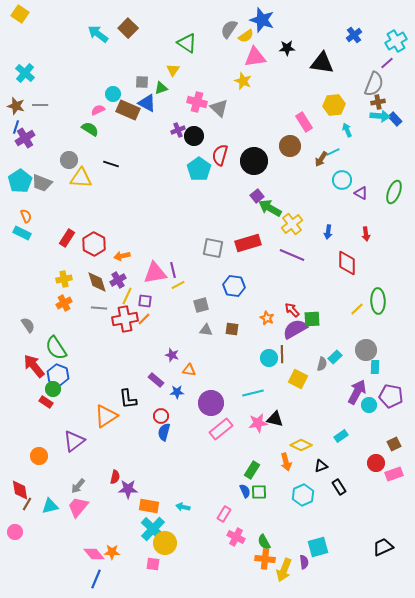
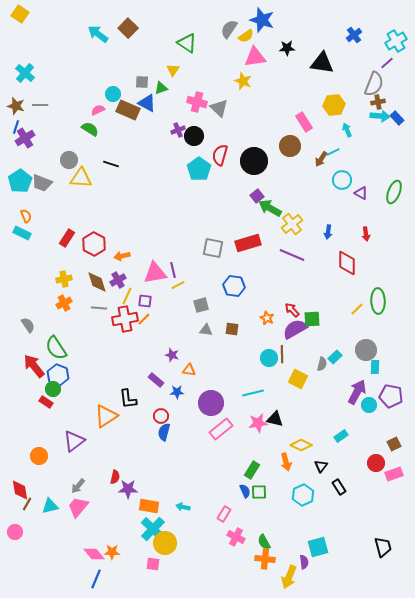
blue rectangle at (395, 119): moved 2 px right, 1 px up
black triangle at (321, 466): rotated 32 degrees counterclockwise
black trapezoid at (383, 547): rotated 100 degrees clockwise
yellow arrow at (284, 570): moved 5 px right, 7 px down
